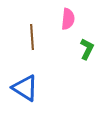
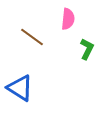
brown line: rotated 50 degrees counterclockwise
blue triangle: moved 5 px left
